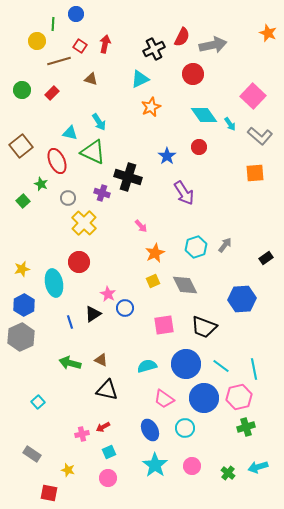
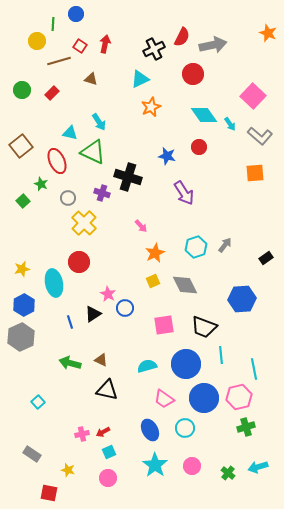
blue star at (167, 156): rotated 24 degrees counterclockwise
cyan line at (221, 366): moved 11 px up; rotated 48 degrees clockwise
red arrow at (103, 427): moved 5 px down
